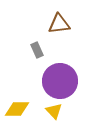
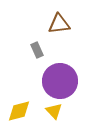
yellow diamond: moved 2 px right, 2 px down; rotated 15 degrees counterclockwise
